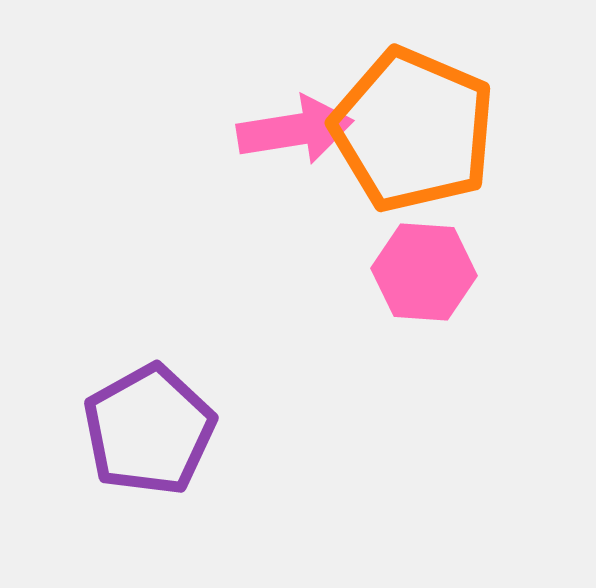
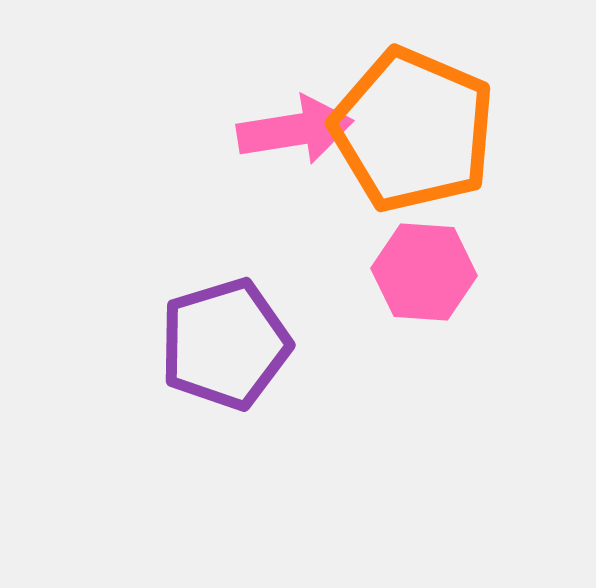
purple pentagon: moved 76 px right, 86 px up; rotated 12 degrees clockwise
